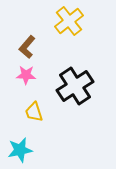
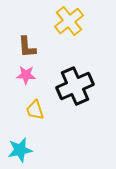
brown L-shape: rotated 45 degrees counterclockwise
black cross: rotated 9 degrees clockwise
yellow trapezoid: moved 1 px right, 2 px up
